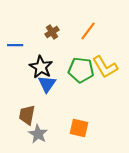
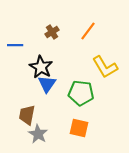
green pentagon: moved 23 px down
